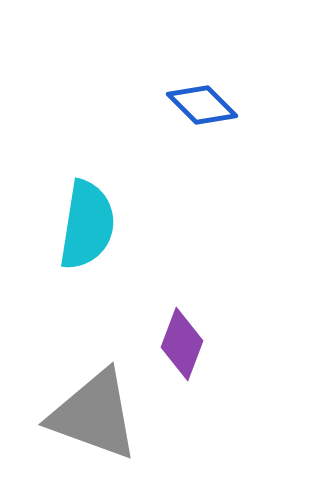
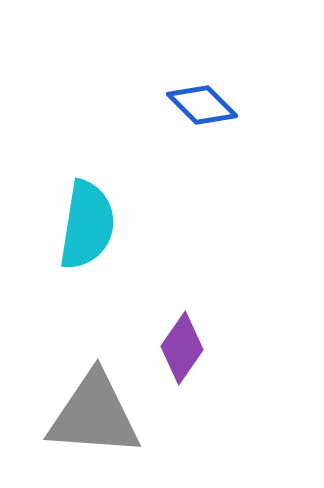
purple diamond: moved 4 px down; rotated 14 degrees clockwise
gray triangle: rotated 16 degrees counterclockwise
